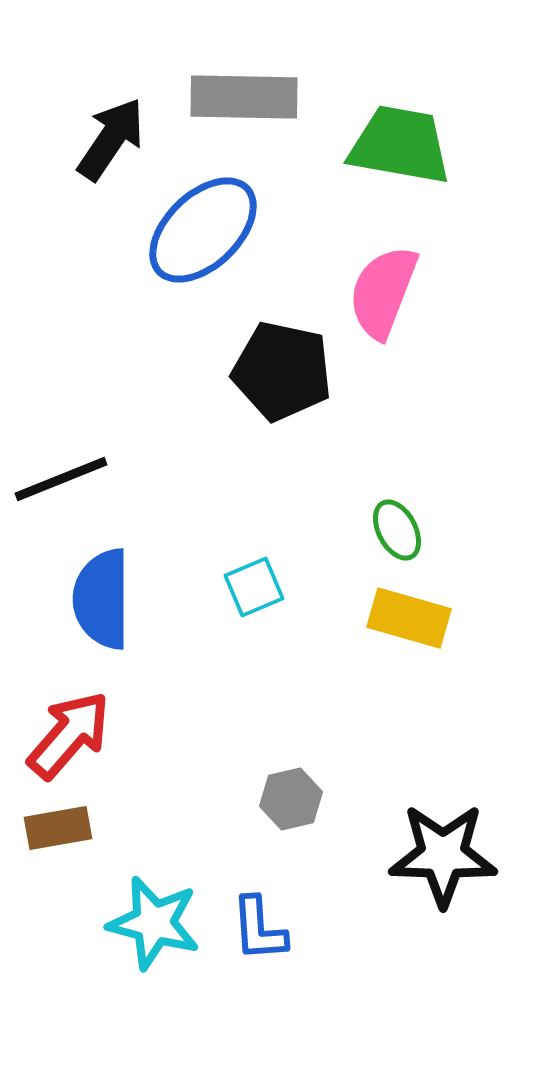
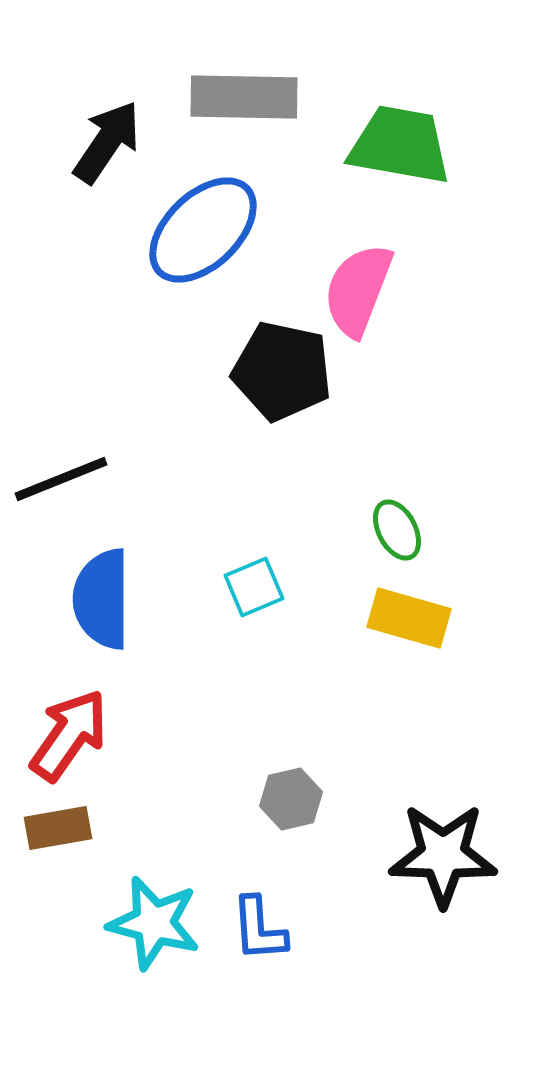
black arrow: moved 4 px left, 3 px down
pink semicircle: moved 25 px left, 2 px up
red arrow: rotated 6 degrees counterclockwise
